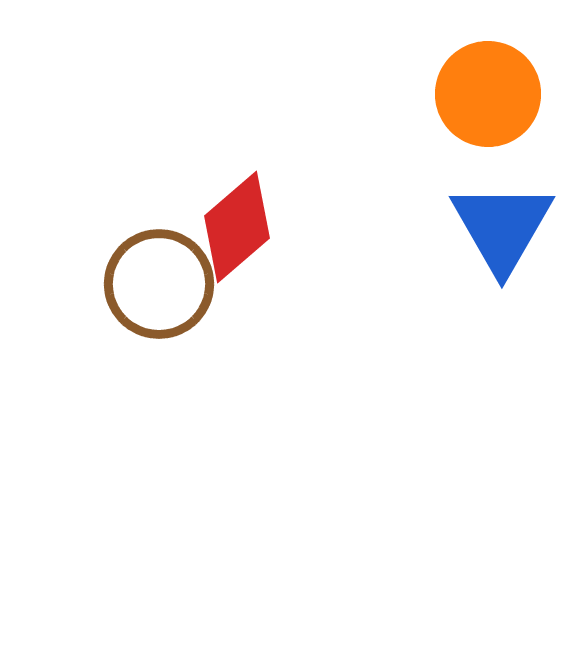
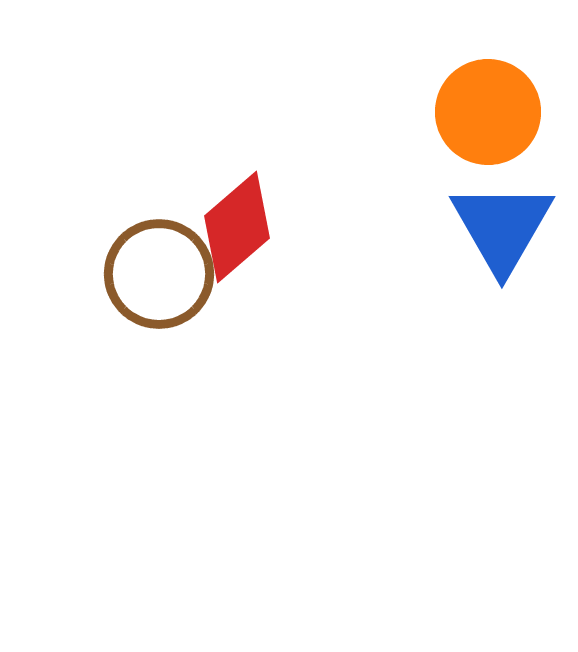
orange circle: moved 18 px down
brown circle: moved 10 px up
